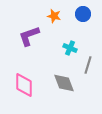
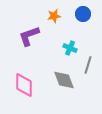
orange star: rotated 24 degrees counterclockwise
gray diamond: moved 3 px up
